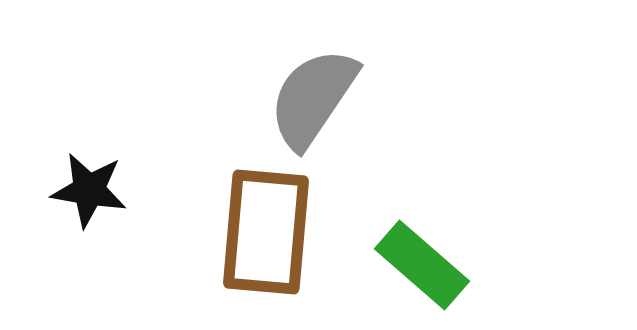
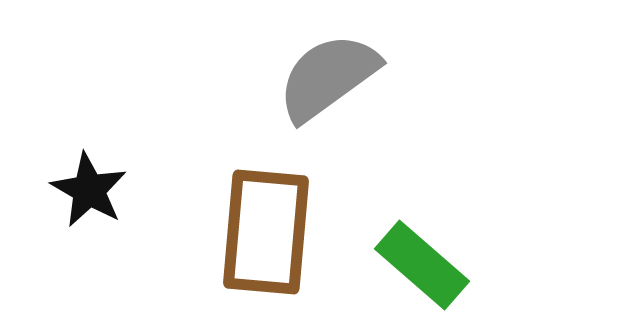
gray semicircle: moved 15 px right, 21 px up; rotated 20 degrees clockwise
black star: rotated 20 degrees clockwise
